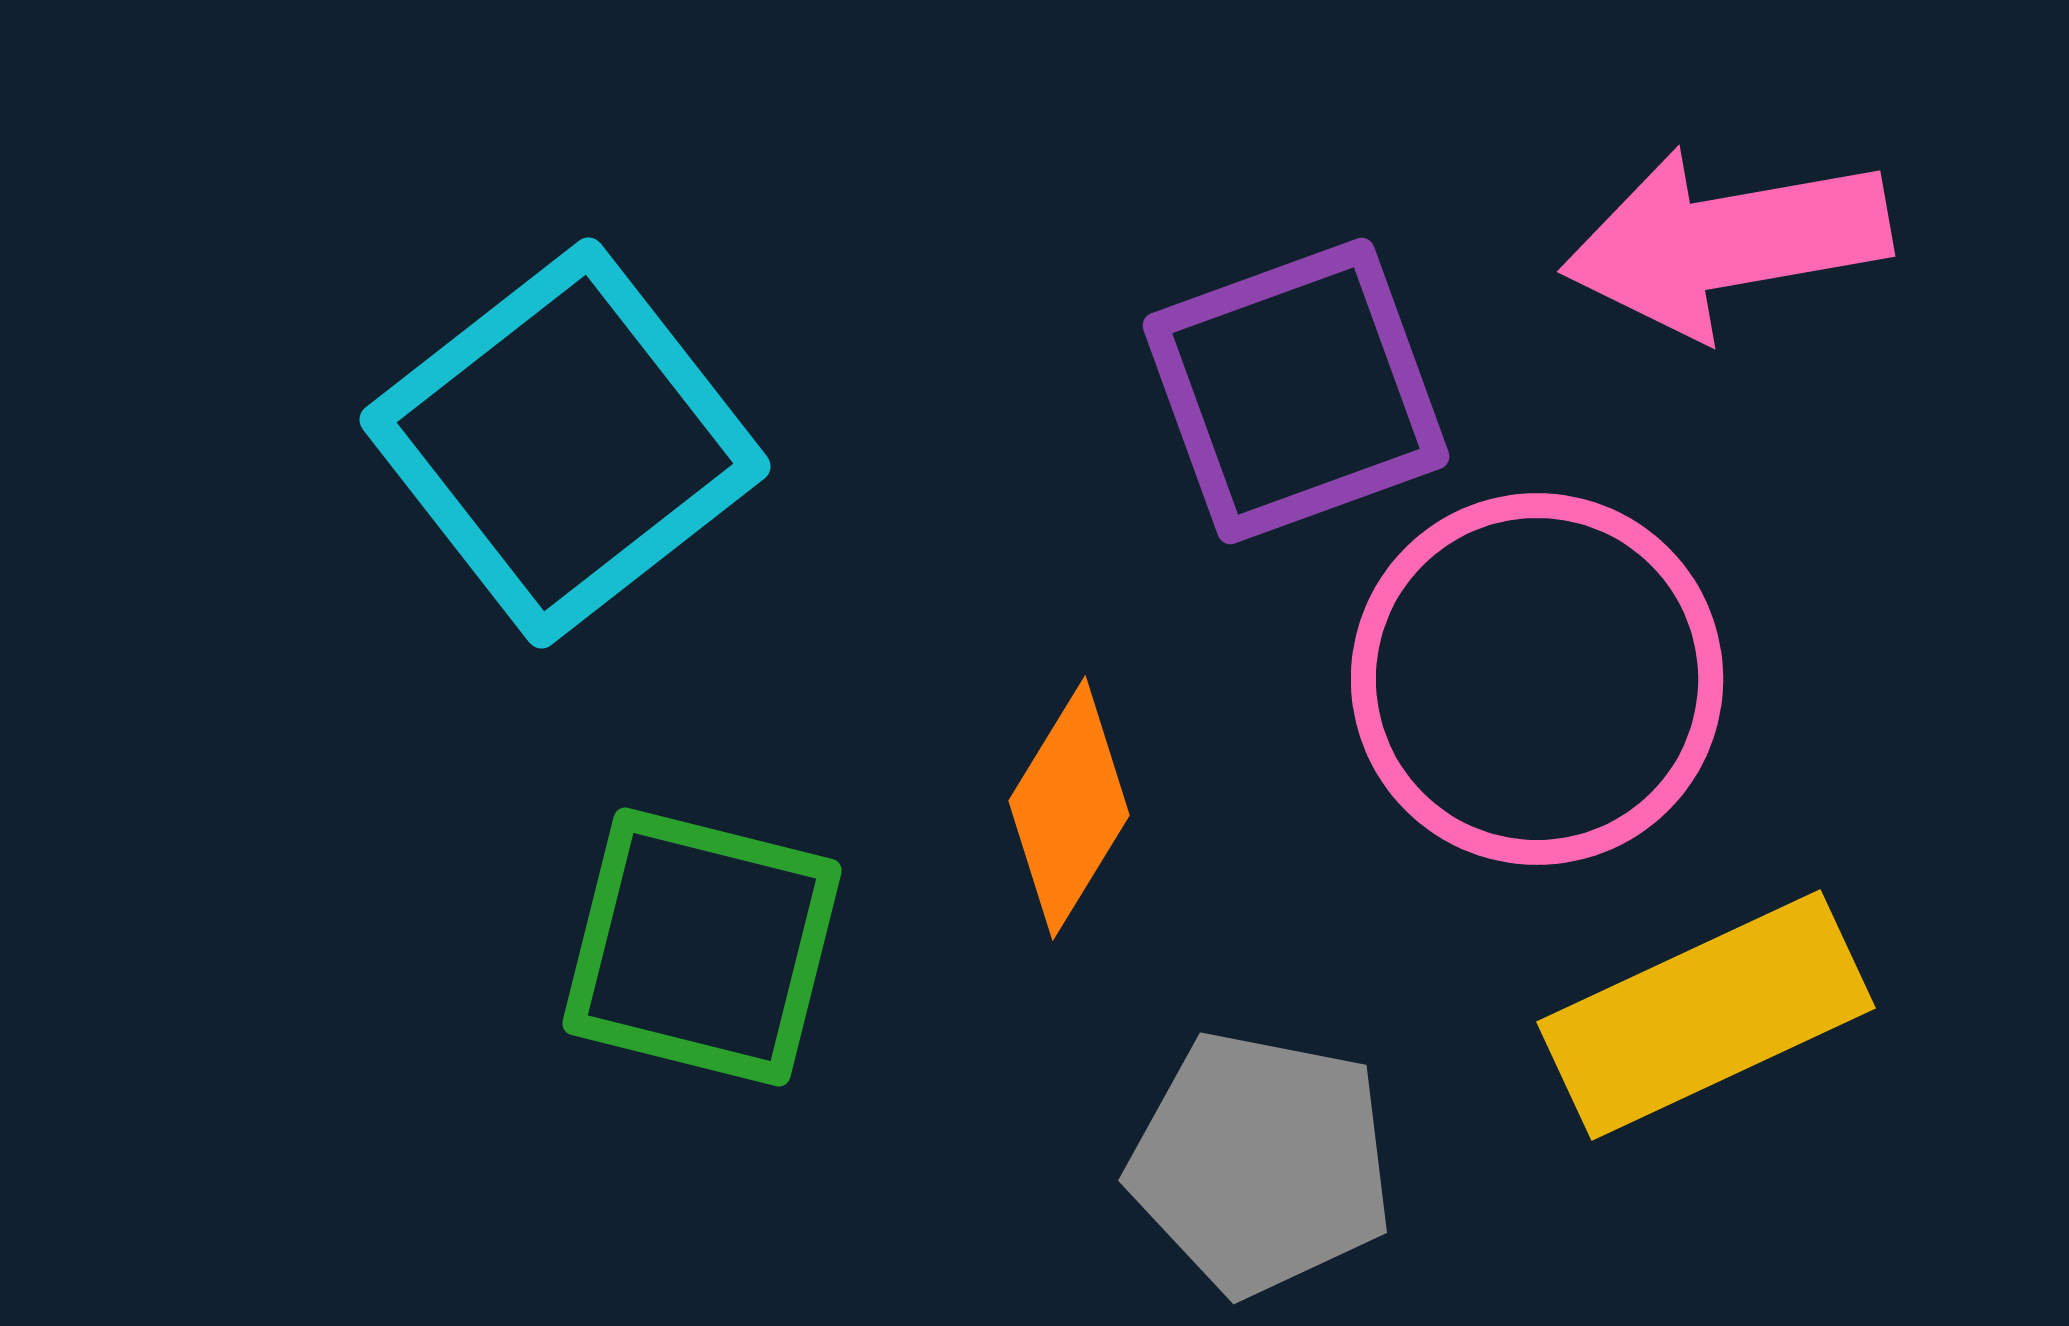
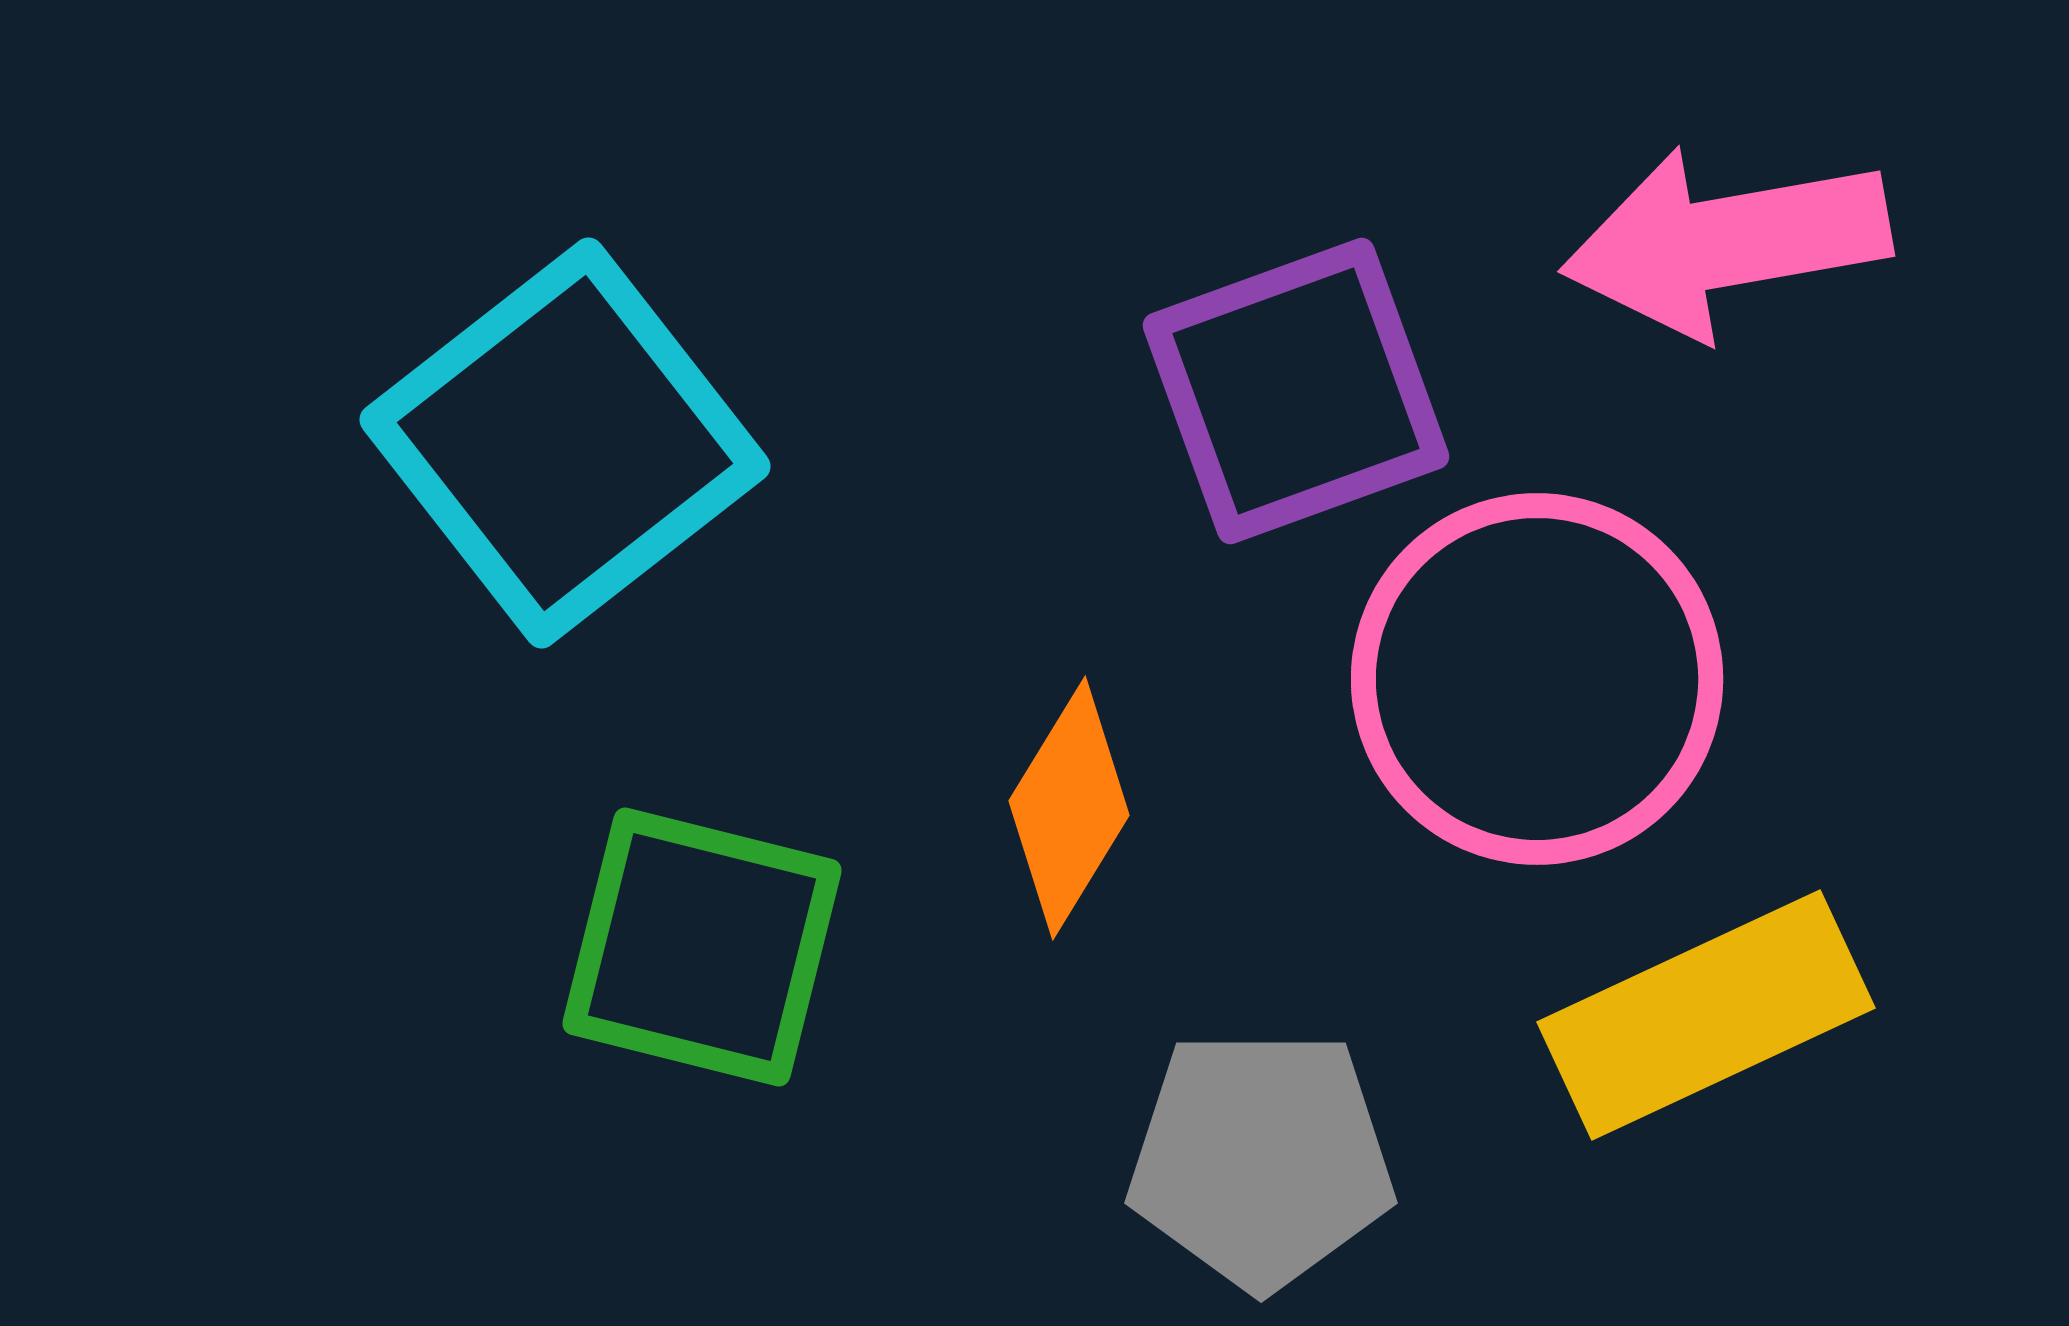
gray pentagon: moved 4 px up; rotated 11 degrees counterclockwise
